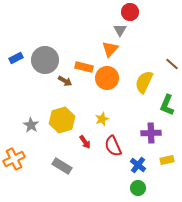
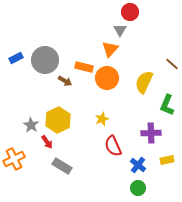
yellow hexagon: moved 4 px left; rotated 10 degrees counterclockwise
red arrow: moved 38 px left
